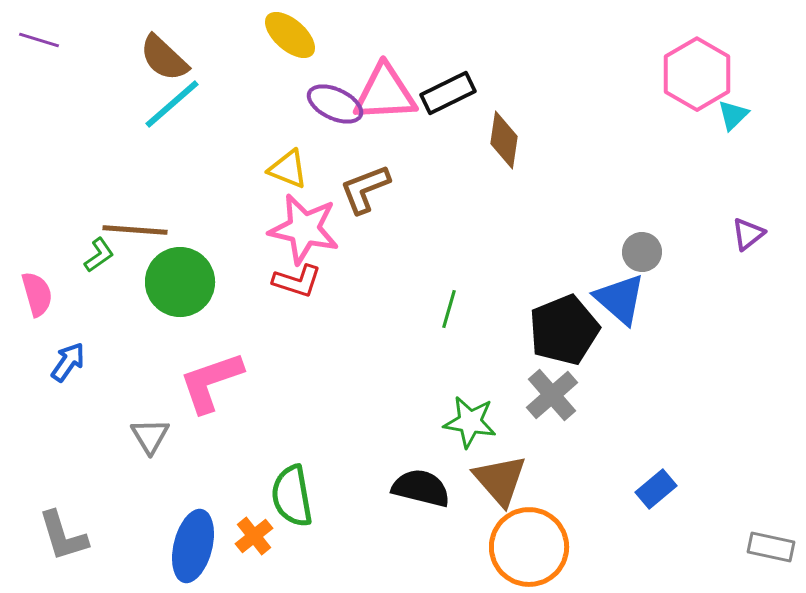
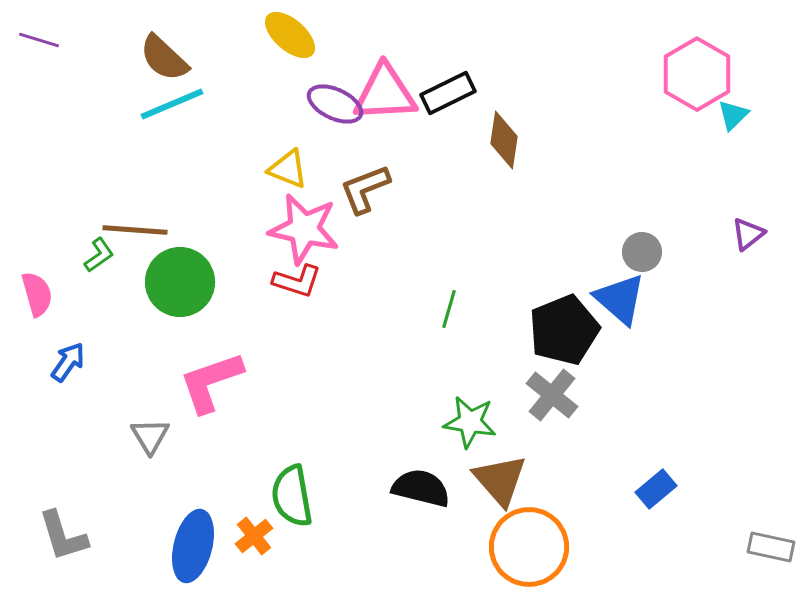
cyan line: rotated 18 degrees clockwise
gray cross: rotated 10 degrees counterclockwise
